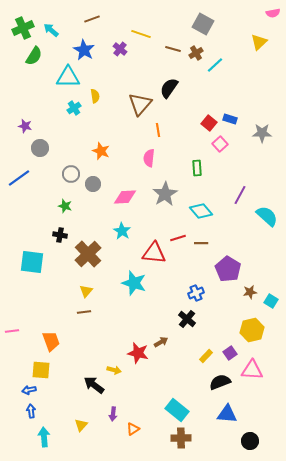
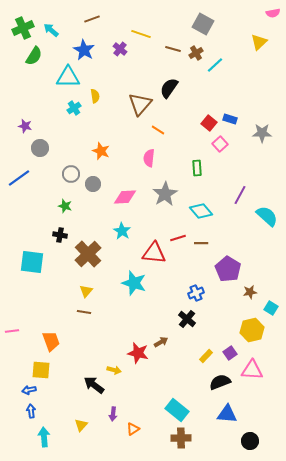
orange line at (158, 130): rotated 48 degrees counterclockwise
cyan square at (271, 301): moved 7 px down
brown line at (84, 312): rotated 16 degrees clockwise
